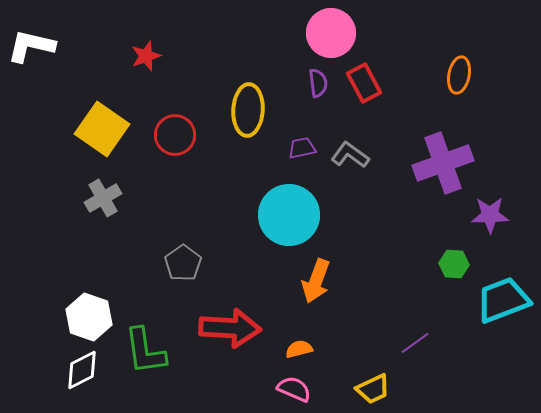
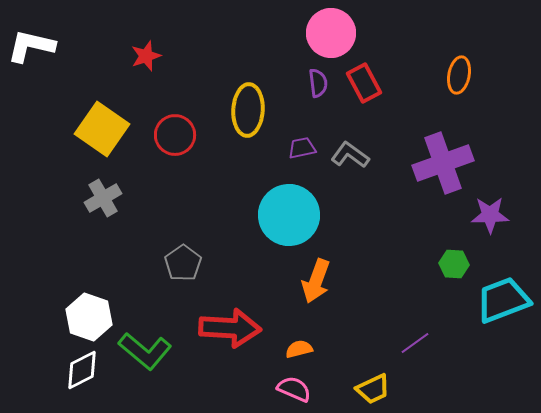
green L-shape: rotated 42 degrees counterclockwise
